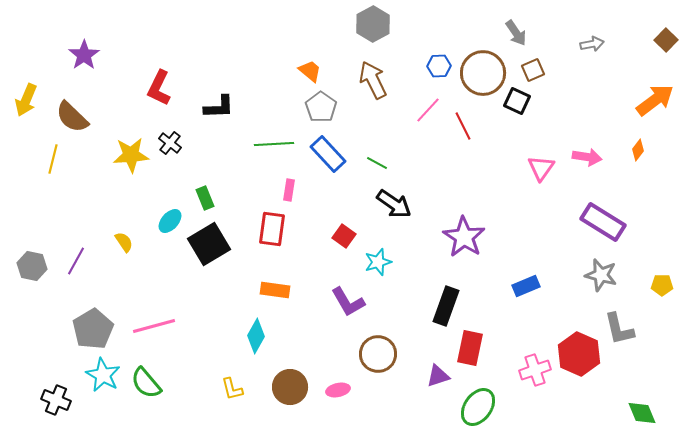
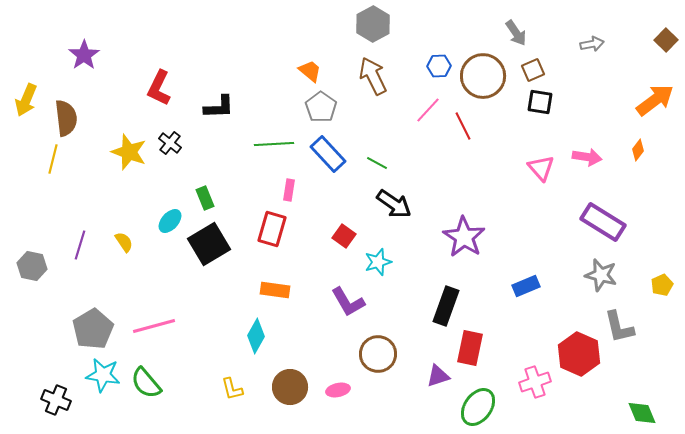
brown circle at (483, 73): moved 3 px down
brown arrow at (373, 80): moved 4 px up
black square at (517, 101): moved 23 px right, 1 px down; rotated 16 degrees counterclockwise
brown semicircle at (72, 117): moved 6 px left, 1 px down; rotated 141 degrees counterclockwise
yellow star at (131, 155): moved 2 px left, 3 px up; rotated 24 degrees clockwise
pink triangle at (541, 168): rotated 16 degrees counterclockwise
red rectangle at (272, 229): rotated 8 degrees clockwise
purple line at (76, 261): moved 4 px right, 16 px up; rotated 12 degrees counterclockwise
yellow pentagon at (662, 285): rotated 25 degrees counterclockwise
gray L-shape at (619, 329): moved 2 px up
pink cross at (535, 370): moved 12 px down
cyan star at (103, 375): rotated 20 degrees counterclockwise
